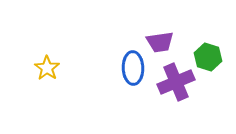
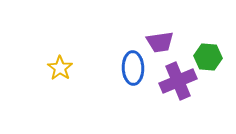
green hexagon: rotated 12 degrees counterclockwise
yellow star: moved 13 px right
purple cross: moved 2 px right, 1 px up
